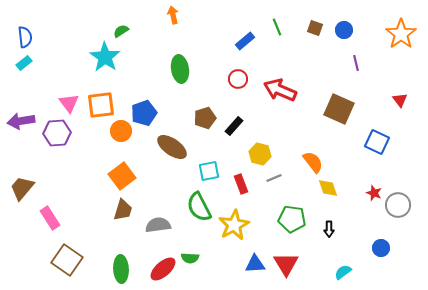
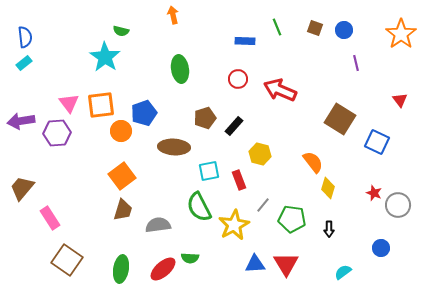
green semicircle at (121, 31): rotated 133 degrees counterclockwise
blue rectangle at (245, 41): rotated 42 degrees clockwise
brown square at (339, 109): moved 1 px right, 10 px down; rotated 8 degrees clockwise
brown ellipse at (172, 147): moved 2 px right; rotated 32 degrees counterclockwise
gray line at (274, 178): moved 11 px left, 27 px down; rotated 28 degrees counterclockwise
red rectangle at (241, 184): moved 2 px left, 4 px up
yellow diamond at (328, 188): rotated 35 degrees clockwise
green ellipse at (121, 269): rotated 12 degrees clockwise
